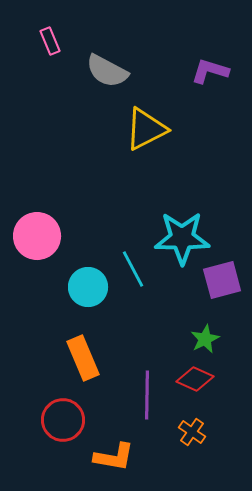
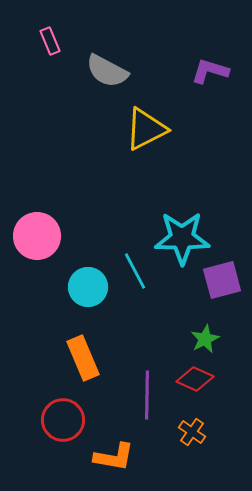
cyan line: moved 2 px right, 2 px down
